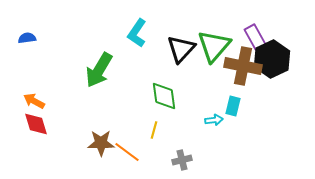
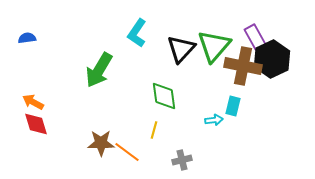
orange arrow: moved 1 px left, 1 px down
